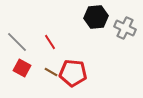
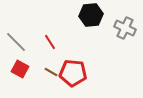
black hexagon: moved 5 px left, 2 px up
gray line: moved 1 px left
red square: moved 2 px left, 1 px down
